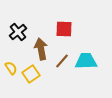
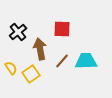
red square: moved 2 px left
brown arrow: moved 1 px left
